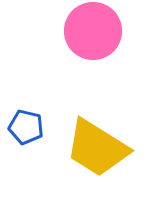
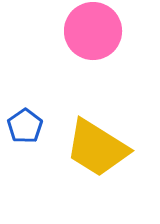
blue pentagon: moved 1 px left, 1 px up; rotated 24 degrees clockwise
